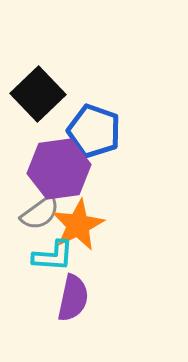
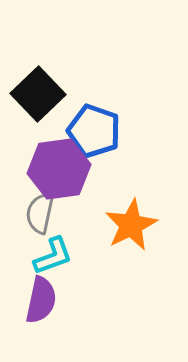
gray semicircle: rotated 138 degrees clockwise
orange star: moved 53 px right
cyan L-shape: rotated 24 degrees counterclockwise
purple semicircle: moved 32 px left, 2 px down
